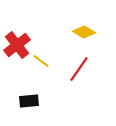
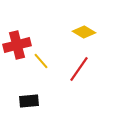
red cross: rotated 24 degrees clockwise
yellow line: rotated 12 degrees clockwise
